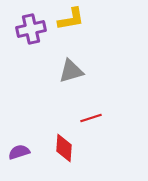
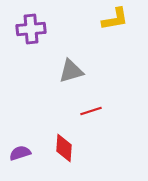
yellow L-shape: moved 44 px right
purple cross: rotated 8 degrees clockwise
red line: moved 7 px up
purple semicircle: moved 1 px right, 1 px down
